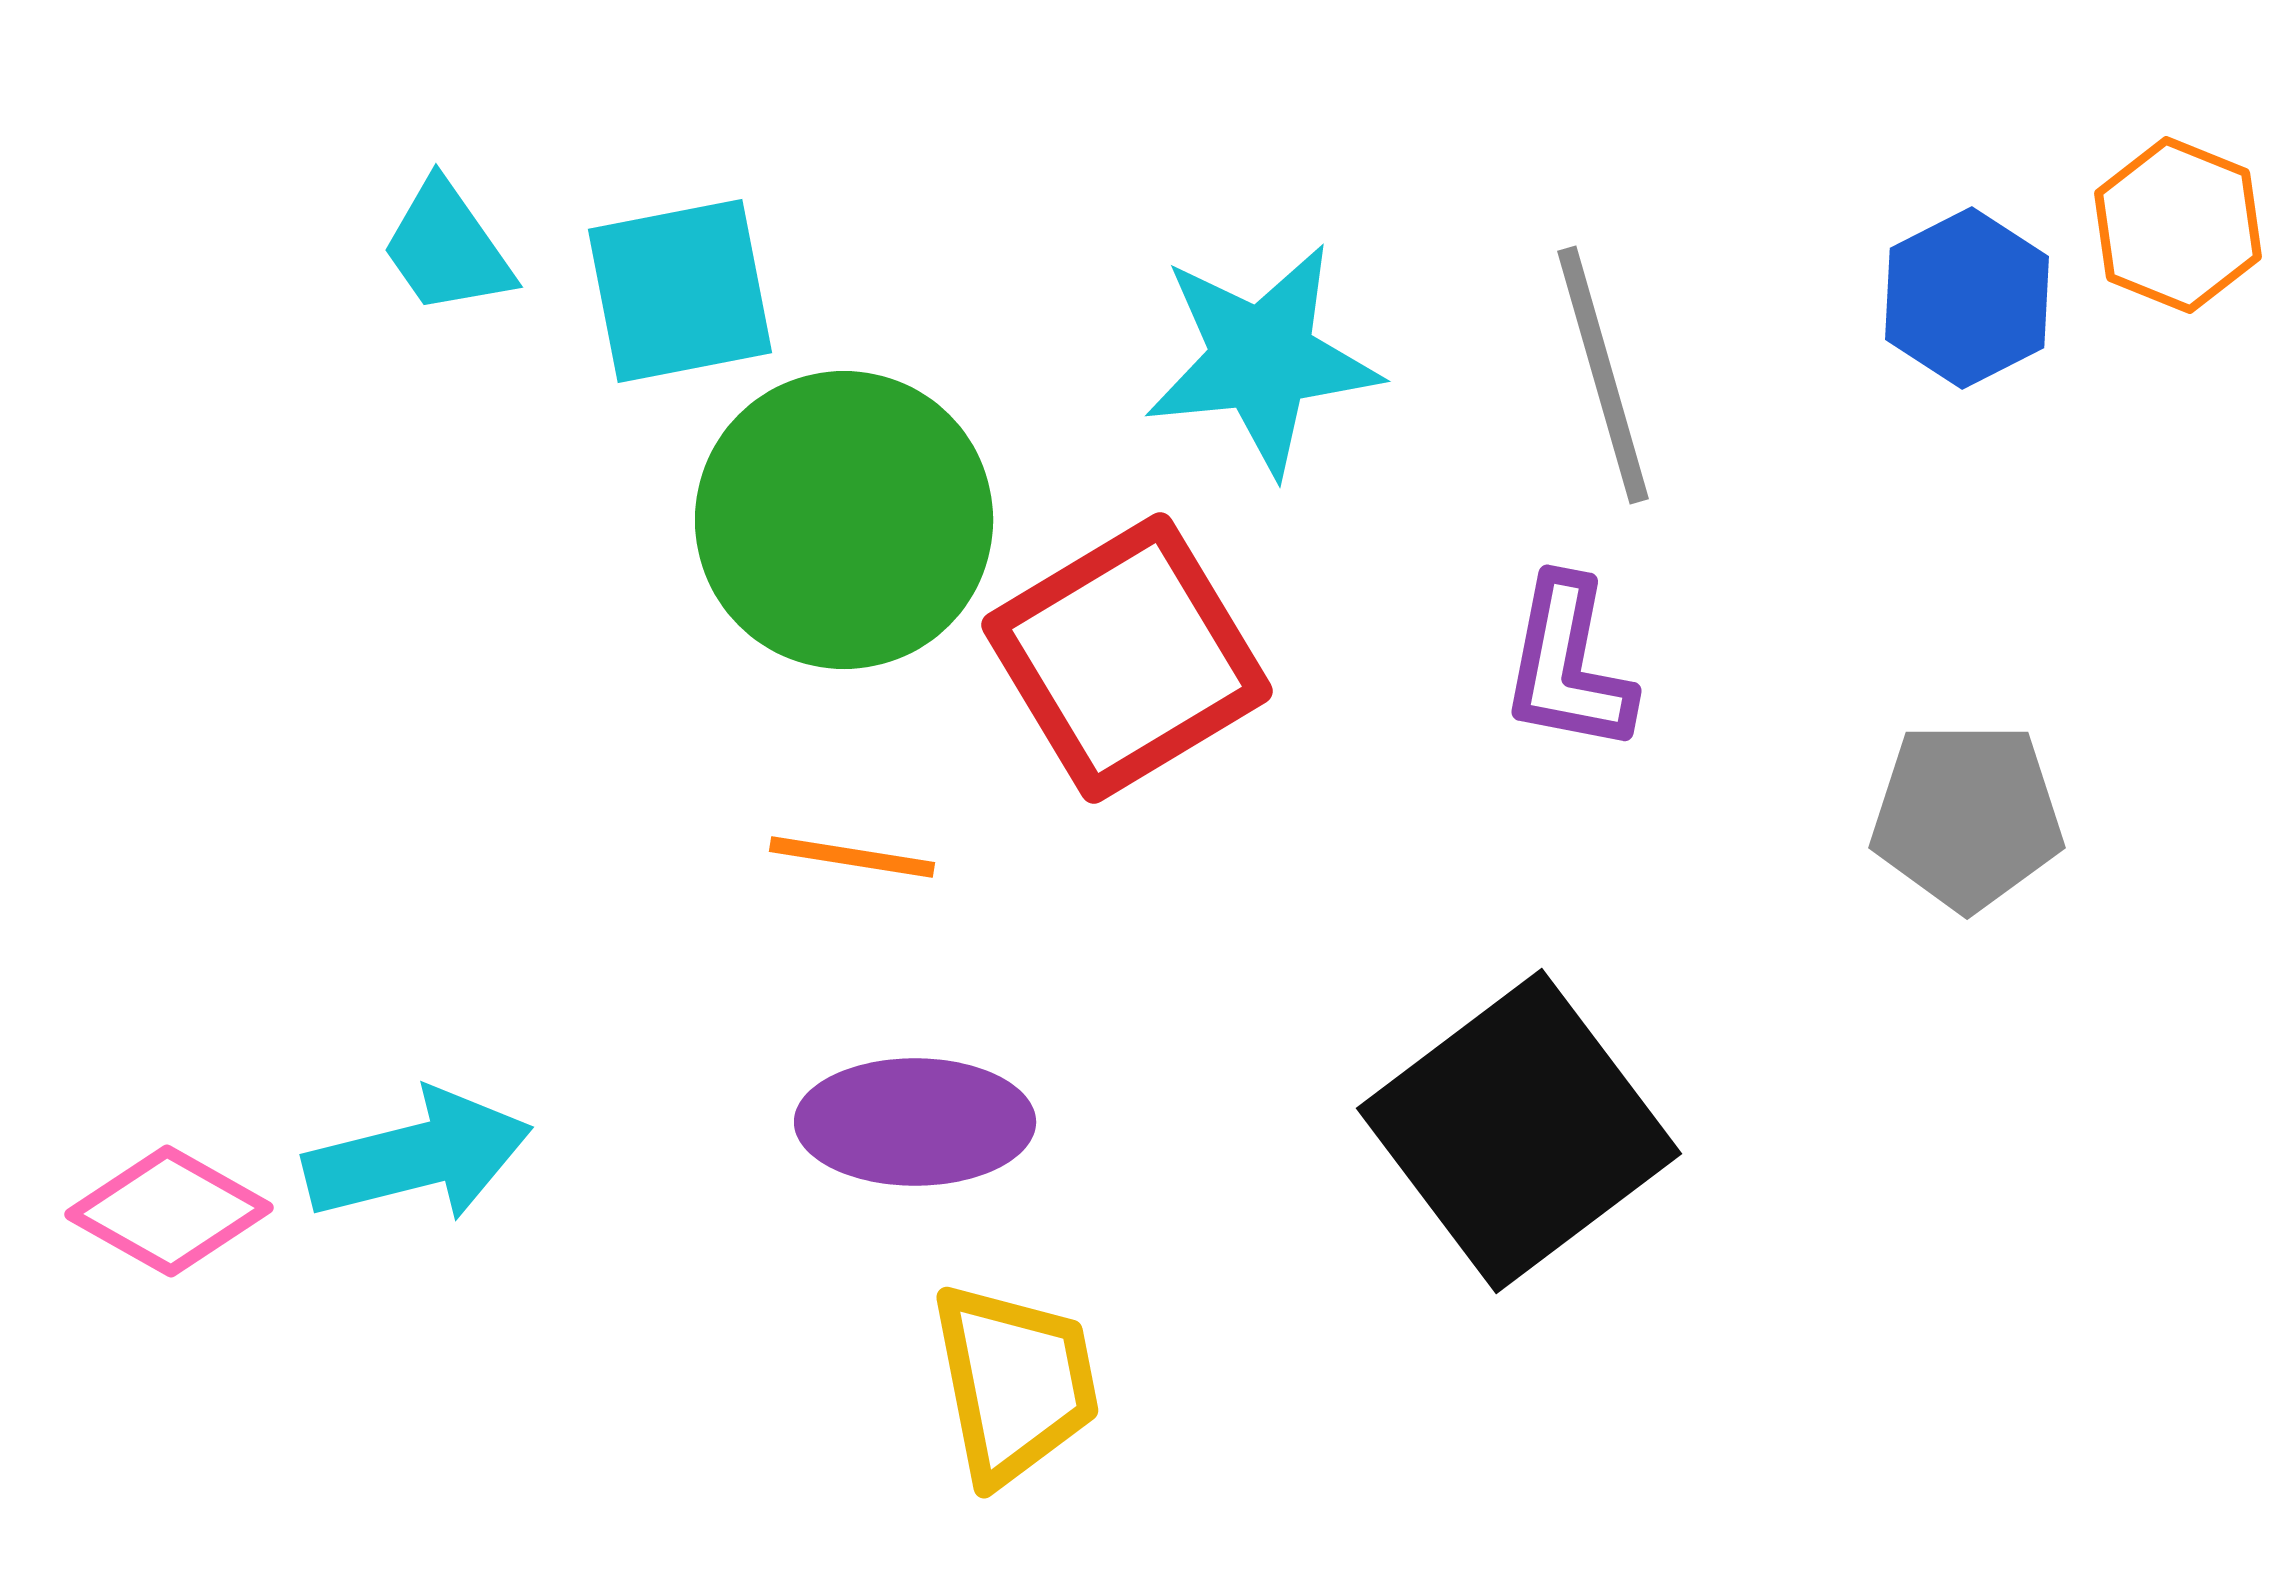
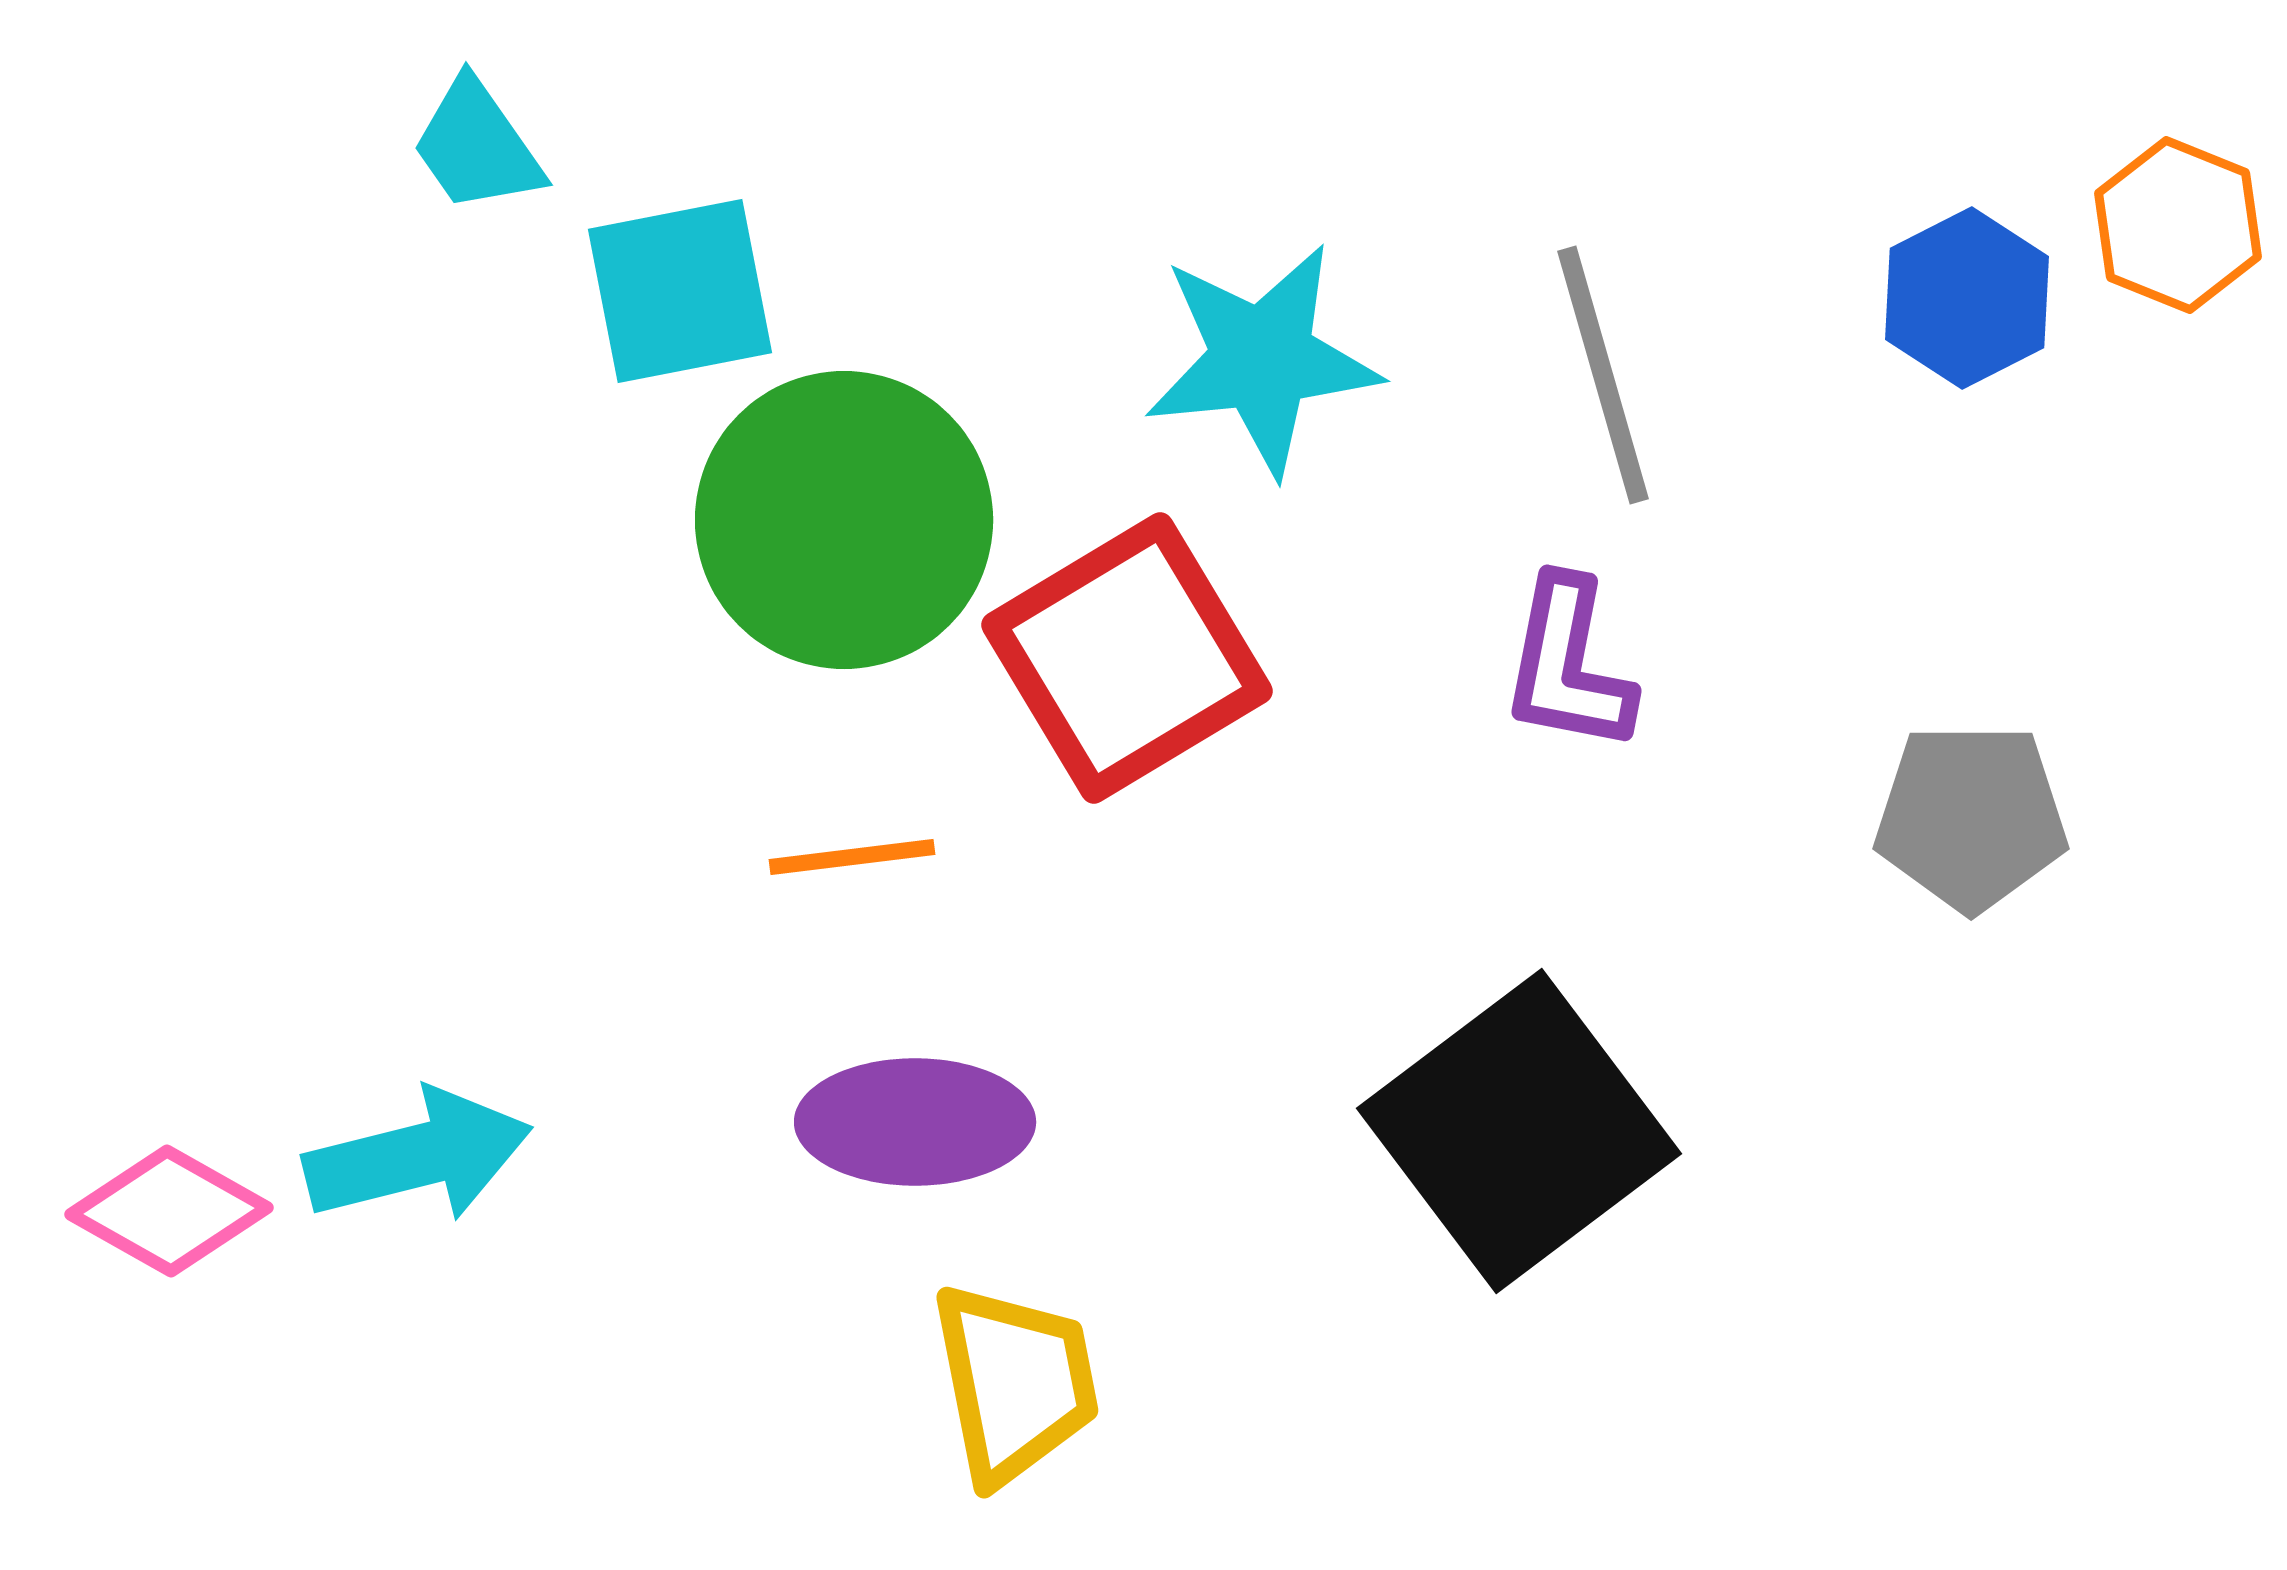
cyan trapezoid: moved 30 px right, 102 px up
gray pentagon: moved 4 px right, 1 px down
orange line: rotated 16 degrees counterclockwise
